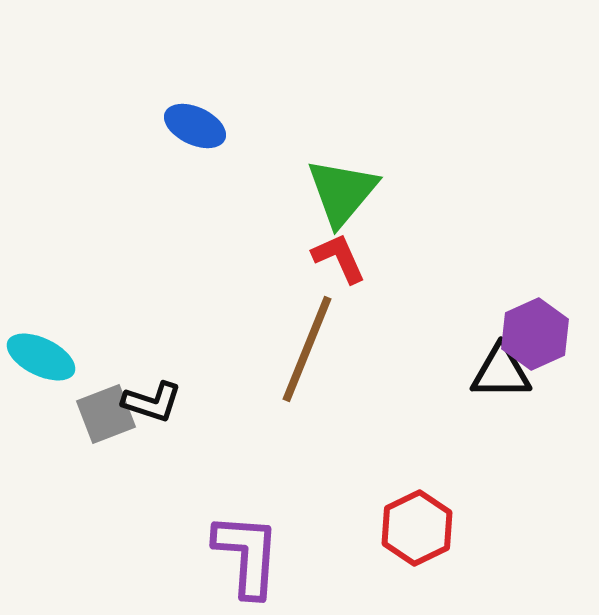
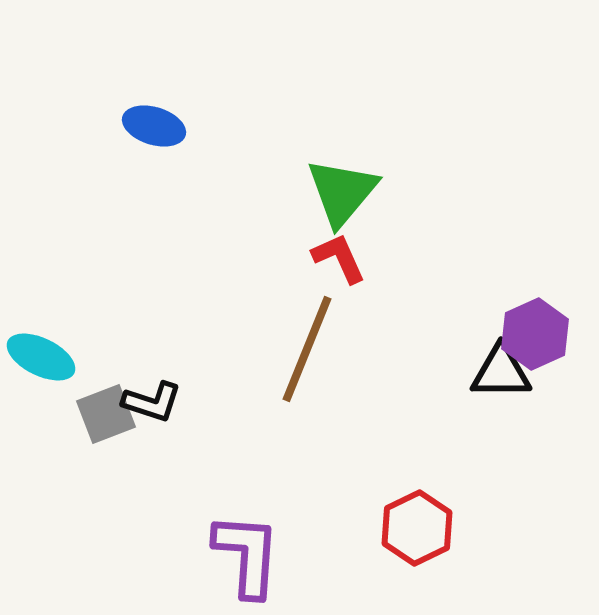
blue ellipse: moved 41 px left; rotated 8 degrees counterclockwise
